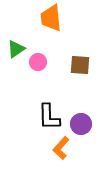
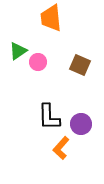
green triangle: moved 2 px right, 2 px down
brown square: rotated 20 degrees clockwise
